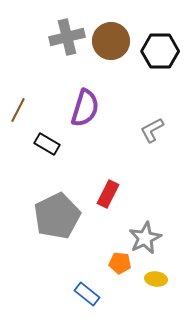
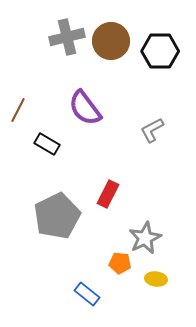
purple semicircle: rotated 126 degrees clockwise
